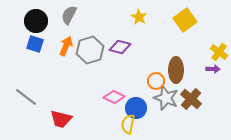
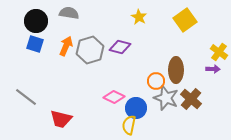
gray semicircle: moved 2 px up; rotated 72 degrees clockwise
yellow semicircle: moved 1 px right, 1 px down
